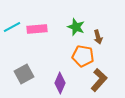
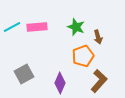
pink rectangle: moved 2 px up
orange pentagon: rotated 30 degrees counterclockwise
brown L-shape: moved 1 px down
